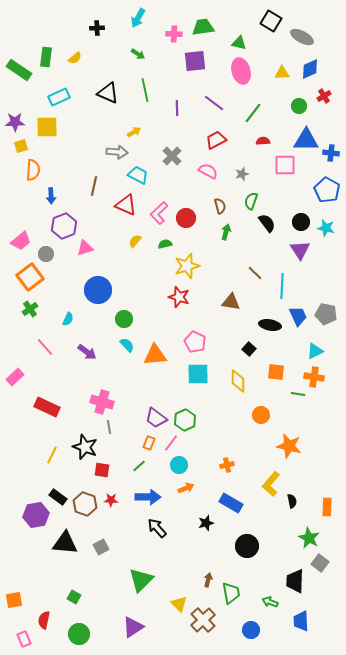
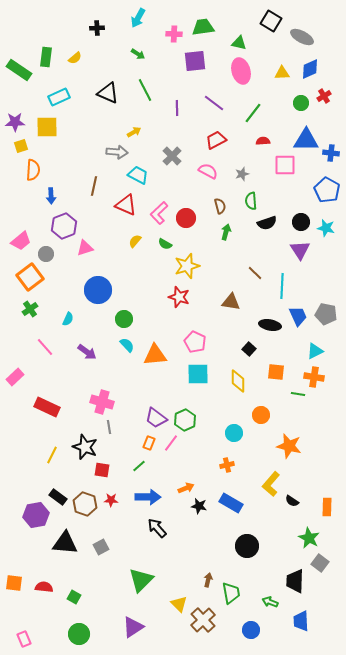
green line at (145, 90): rotated 15 degrees counterclockwise
green circle at (299, 106): moved 2 px right, 3 px up
green semicircle at (251, 201): rotated 24 degrees counterclockwise
black semicircle at (267, 223): rotated 108 degrees clockwise
green semicircle at (165, 244): rotated 136 degrees counterclockwise
cyan circle at (179, 465): moved 55 px right, 32 px up
black semicircle at (292, 501): rotated 136 degrees clockwise
black star at (206, 523): moved 7 px left, 17 px up; rotated 28 degrees clockwise
orange square at (14, 600): moved 17 px up; rotated 18 degrees clockwise
red semicircle at (44, 620): moved 33 px up; rotated 84 degrees clockwise
